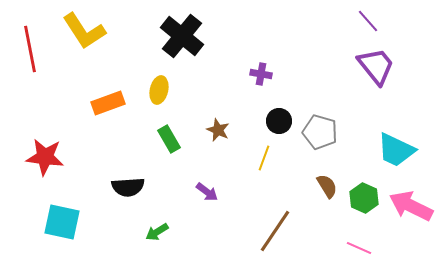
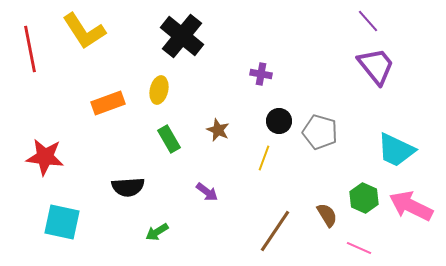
brown semicircle: moved 29 px down
